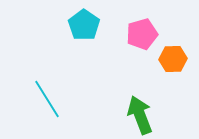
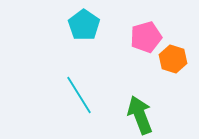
pink pentagon: moved 4 px right, 3 px down
orange hexagon: rotated 20 degrees clockwise
cyan line: moved 32 px right, 4 px up
